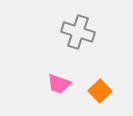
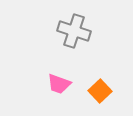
gray cross: moved 4 px left, 1 px up
